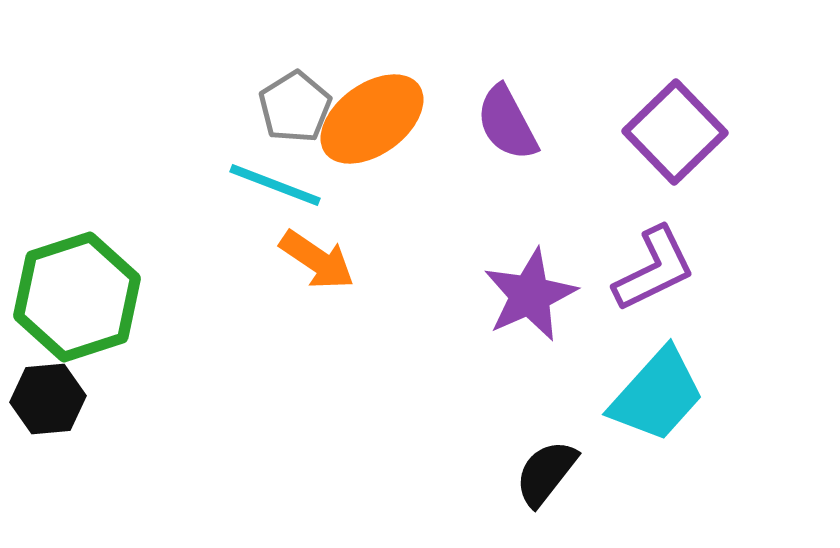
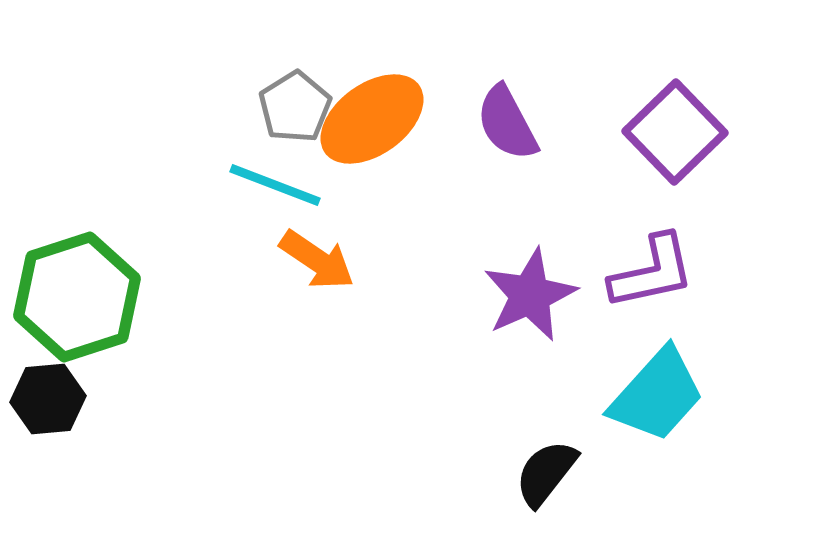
purple L-shape: moved 2 px left, 3 px down; rotated 14 degrees clockwise
